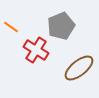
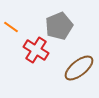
gray pentagon: moved 2 px left
